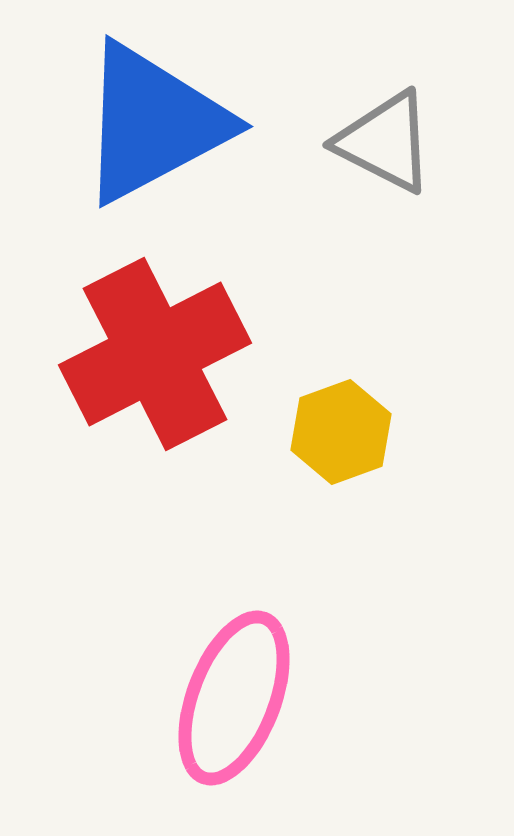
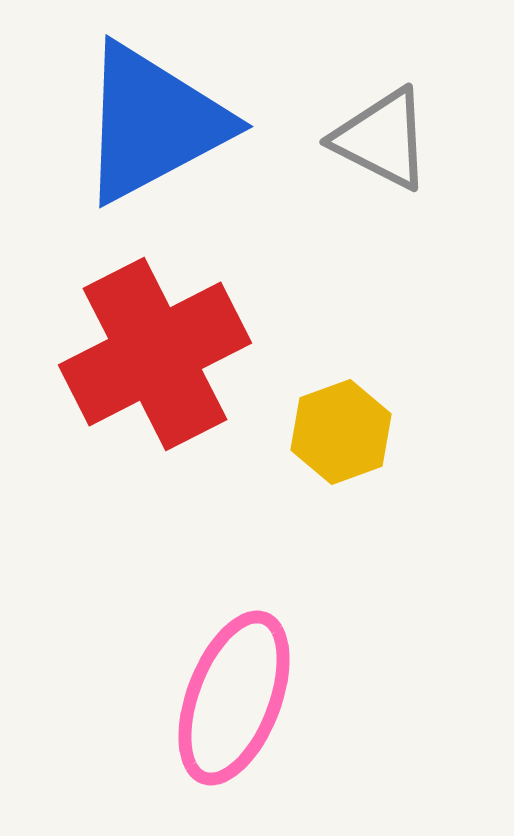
gray triangle: moved 3 px left, 3 px up
